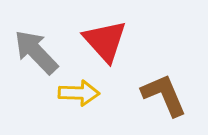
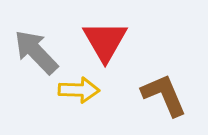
red triangle: rotated 12 degrees clockwise
yellow arrow: moved 3 px up
